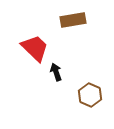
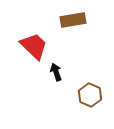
red trapezoid: moved 1 px left, 2 px up
